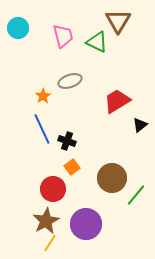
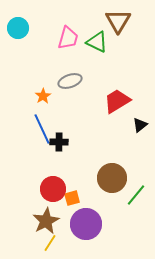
pink trapezoid: moved 5 px right, 2 px down; rotated 30 degrees clockwise
black cross: moved 8 px left, 1 px down; rotated 18 degrees counterclockwise
orange square: moved 31 px down; rotated 21 degrees clockwise
